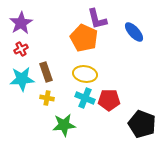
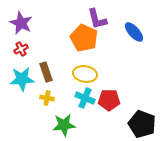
purple star: rotated 15 degrees counterclockwise
